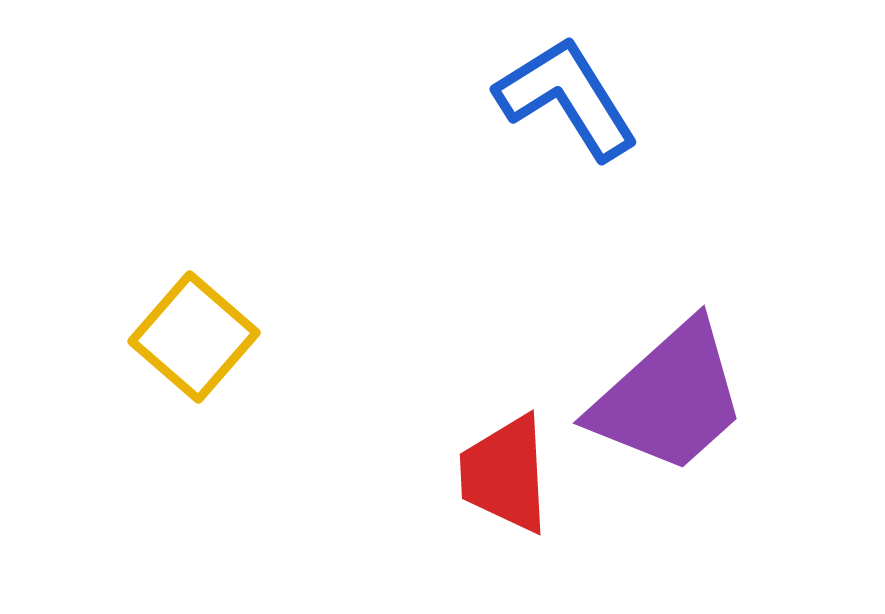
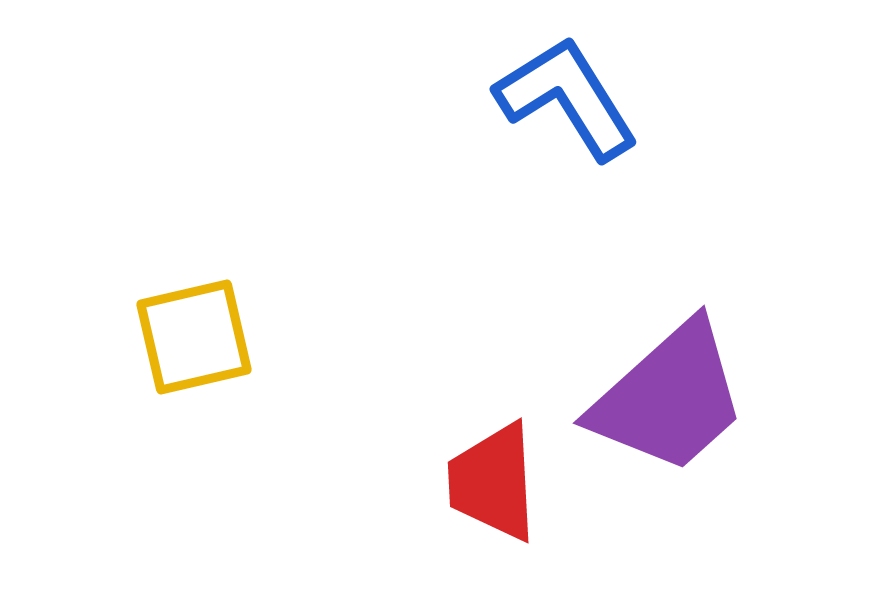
yellow square: rotated 36 degrees clockwise
red trapezoid: moved 12 px left, 8 px down
